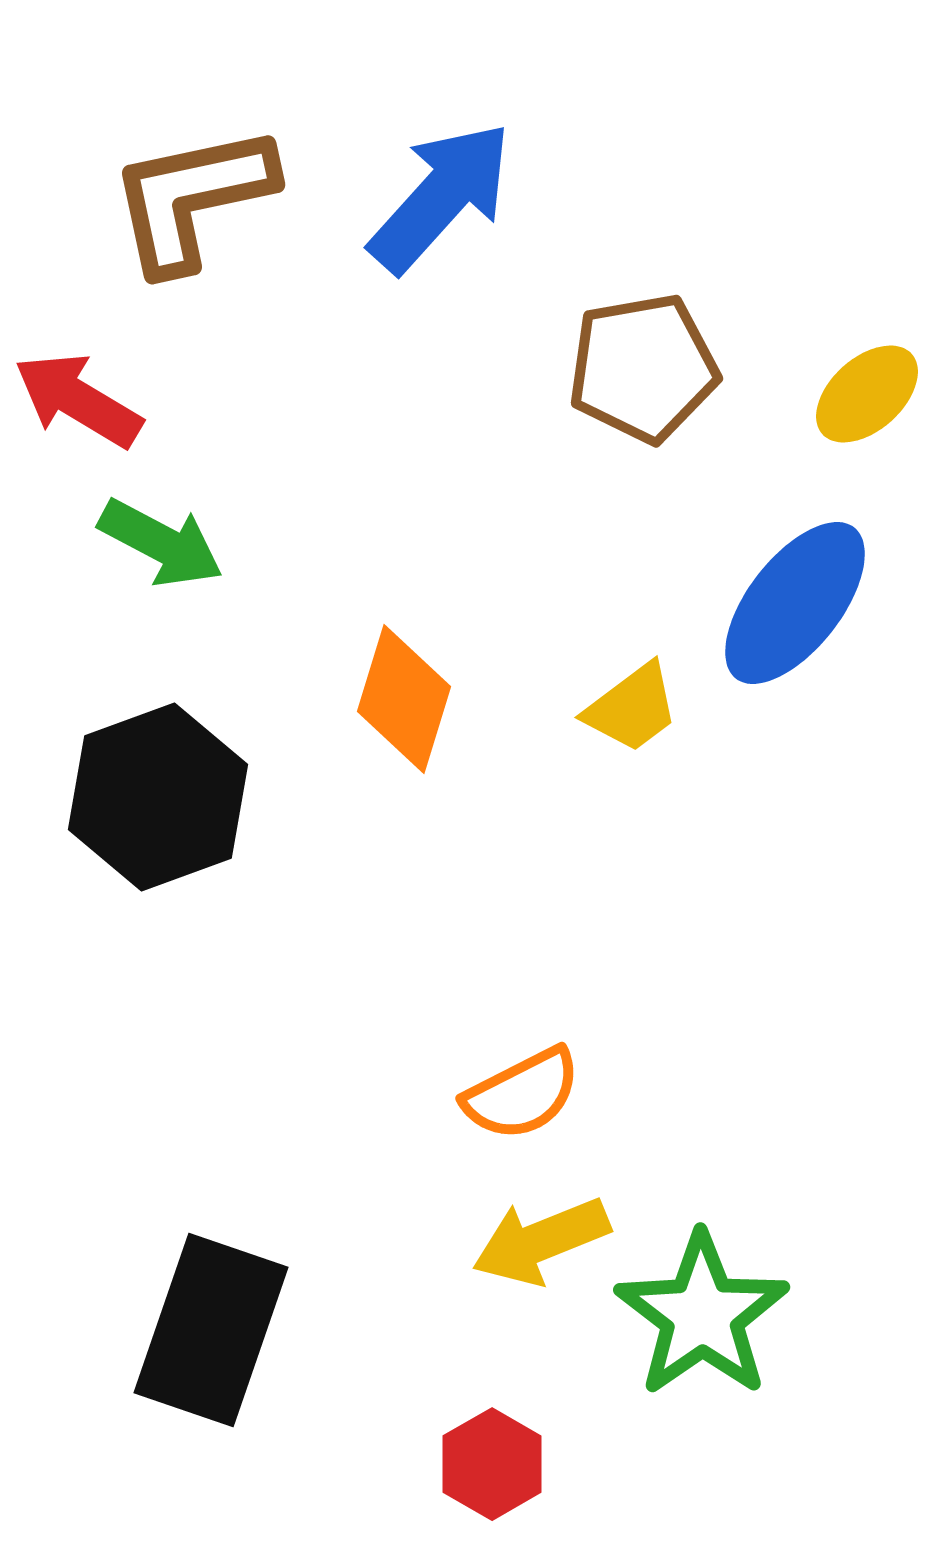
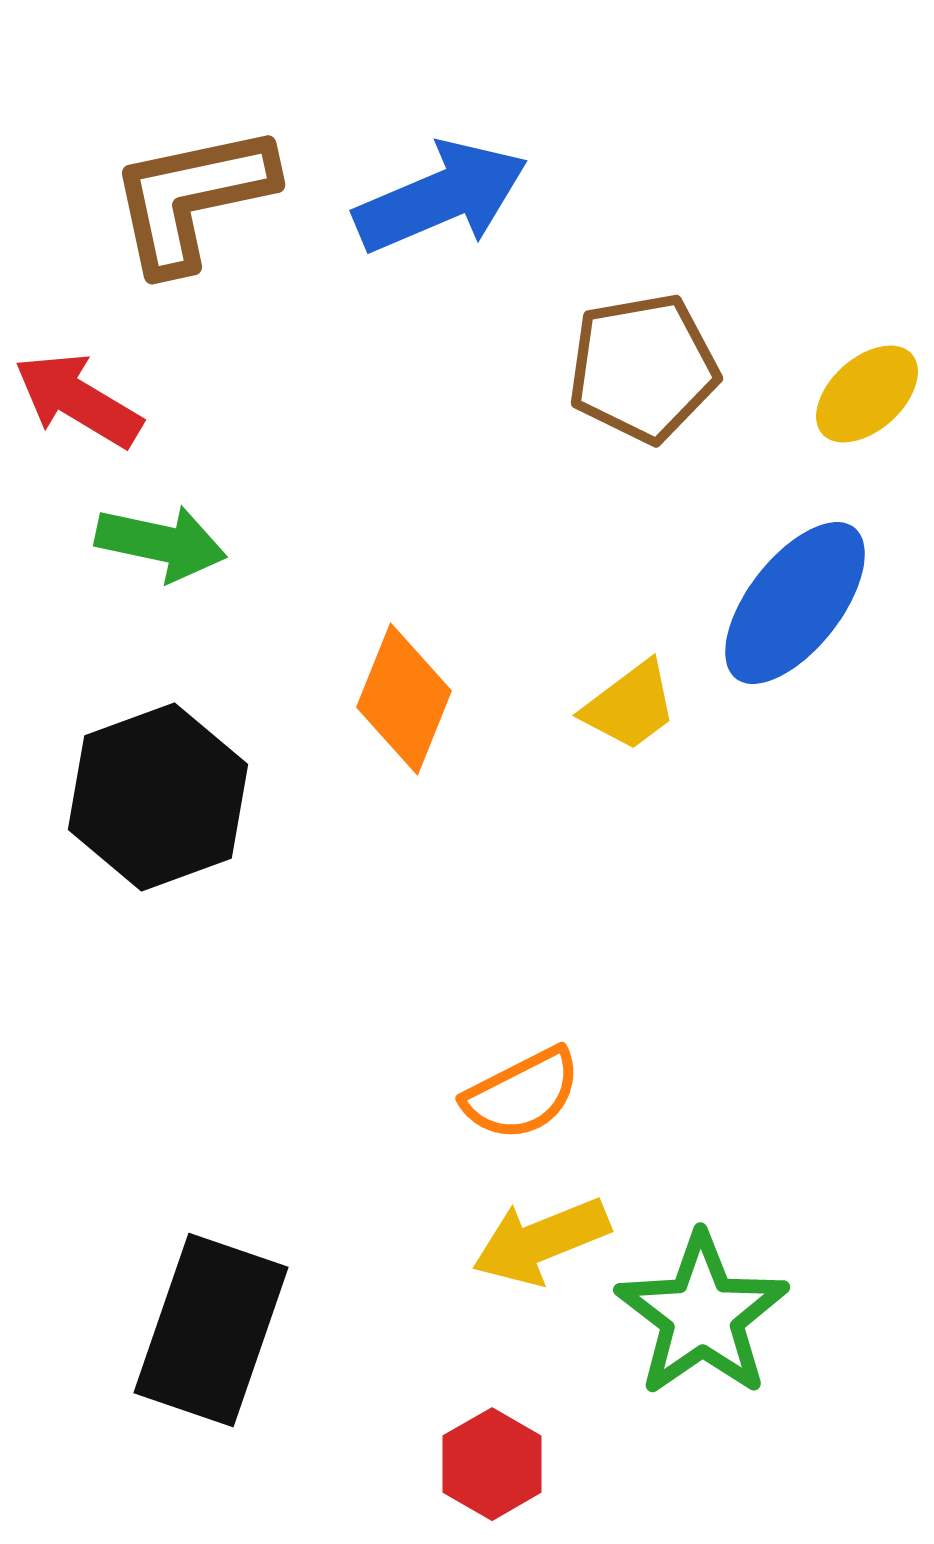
blue arrow: rotated 25 degrees clockwise
green arrow: rotated 16 degrees counterclockwise
orange diamond: rotated 5 degrees clockwise
yellow trapezoid: moved 2 px left, 2 px up
